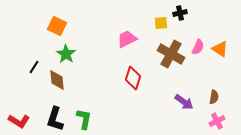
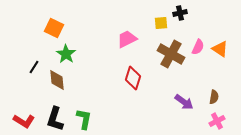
orange square: moved 3 px left, 2 px down
red L-shape: moved 5 px right
